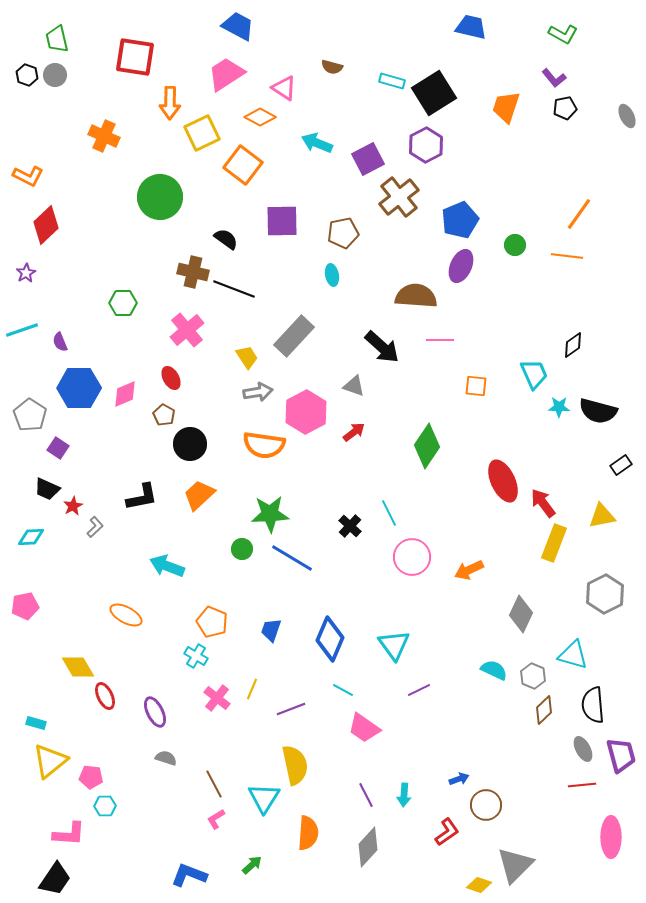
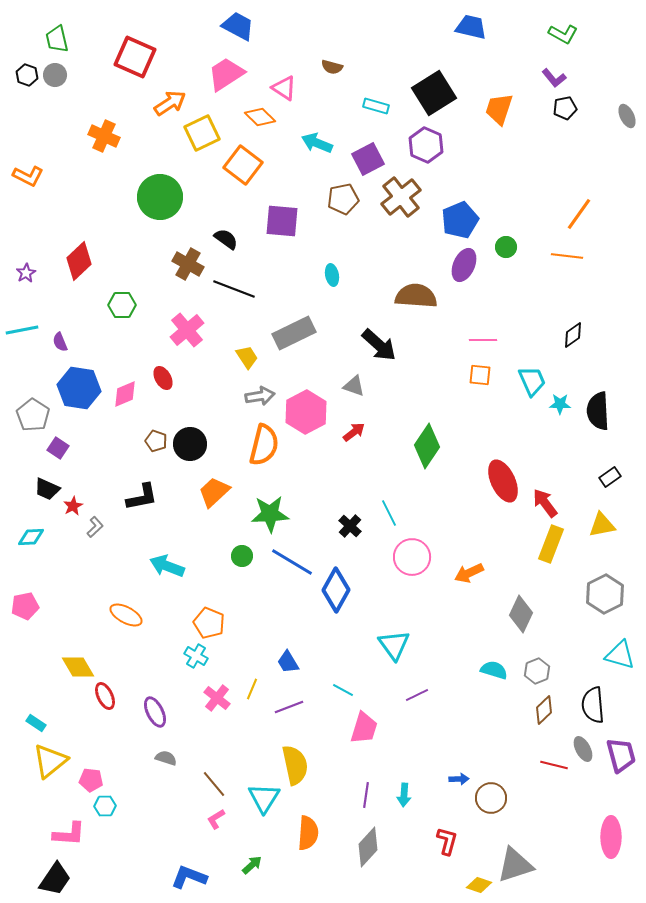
red square at (135, 57): rotated 15 degrees clockwise
cyan rectangle at (392, 81): moved 16 px left, 25 px down
orange arrow at (170, 103): rotated 124 degrees counterclockwise
orange trapezoid at (506, 107): moved 7 px left, 2 px down
orange diamond at (260, 117): rotated 16 degrees clockwise
purple hexagon at (426, 145): rotated 8 degrees counterclockwise
brown cross at (399, 197): moved 2 px right
purple square at (282, 221): rotated 6 degrees clockwise
red diamond at (46, 225): moved 33 px right, 36 px down
brown pentagon at (343, 233): moved 34 px up
green circle at (515, 245): moved 9 px left, 2 px down
purple ellipse at (461, 266): moved 3 px right, 1 px up
brown cross at (193, 272): moved 5 px left, 8 px up; rotated 16 degrees clockwise
green hexagon at (123, 303): moved 1 px left, 2 px down
cyan line at (22, 330): rotated 8 degrees clockwise
gray rectangle at (294, 336): moved 3 px up; rotated 21 degrees clockwise
pink line at (440, 340): moved 43 px right
black diamond at (573, 345): moved 10 px up
black arrow at (382, 347): moved 3 px left, 2 px up
cyan trapezoid at (534, 374): moved 2 px left, 7 px down
red ellipse at (171, 378): moved 8 px left
orange square at (476, 386): moved 4 px right, 11 px up
blue hexagon at (79, 388): rotated 9 degrees clockwise
gray arrow at (258, 392): moved 2 px right, 4 px down
cyan star at (559, 407): moved 1 px right, 3 px up
black semicircle at (598, 411): rotated 72 degrees clockwise
gray pentagon at (30, 415): moved 3 px right
brown pentagon at (164, 415): moved 8 px left, 26 px down; rotated 10 degrees counterclockwise
orange semicircle at (264, 445): rotated 84 degrees counterclockwise
black rectangle at (621, 465): moved 11 px left, 12 px down
orange trapezoid at (199, 495): moved 15 px right, 3 px up
red arrow at (543, 503): moved 2 px right
yellow triangle at (602, 516): moved 9 px down
yellow rectangle at (554, 543): moved 3 px left, 1 px down
green circle at (242, 549): moved 7 px down
blue line at (292, 558): moved 4 px down
orange arrow at (469, 570): moved 3 px down
orange pentagon at (212, 622): moved 3 px left, 1 px down
blue trapezoid at (271, 630): moved 17 px right, 32 px down; rotated 50 degrees counterclockwise
blue diamond at (330, 639): moved 6 px right, 49 px up; rotated 6 degrees clockwise
cyan triangle at (573, 655): moved 47 px right
cyan semicircle at (494, 670): rotated 8 degrees counterclockwise
gray hexagon at (533, 676): moved 4 px right, 5 px up; rotated 15 degrees clockwise
purple line at (419, 690): moved 2 px left, 5 px down
purple line at (291, 709): moved 2 px left, 2 px up
cyan rectangle at (36, 723): rotated 18 degrees clockwise
pink trapezoid at (364, 728): rotated 108 degrees counterclockwise
pink pentagon at (91, 777): moved 3 px down
blue arrow at (459, 779): rotated 18 degrees clockwise
brown line at (214, 784): rotated 12 degrees counterclockwise
red line at (582, 785): moved 28 px left, 20 px up; rotated 20 degrees clockwise
purple line at (366, 795): rotated 35 degrees clockwise
brown circle at (486, 805): moved 5 px right, 7 px up
red L-shape at (447, 832): moved 9 px down; rotated 40 degrees counterclockwise
gray triangle at (515, 865): rotated 27 degrees clockwise
blue L-shape at (189, 875): moved 2 px down
